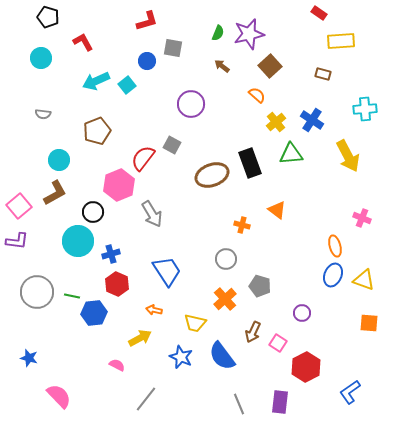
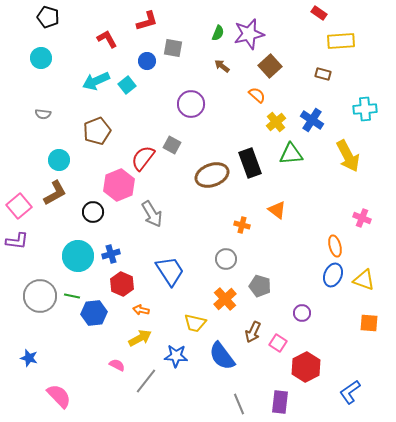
red L-shape at (83, 42): moved 24 px right, 3 px up
cyan circle at (78, 241): moved 15 px down
blue trapezoid at (167, 271): moved 3 px right
red hexagon at (117, 284): moved 5 px right
gray circle at (37, 292): moved 3 px right, 4 px down
orange arrow at (154, 310): moved 13 px left
blue star at (181, 357): moved 5 px left, 1 px up; rotated 20 degrees counterclockwise
gray line at (146, 399): moved 18 px up
